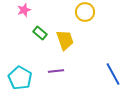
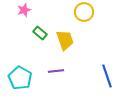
yellow circle: moved 1 px left
blue line: moved 6 px left, 2 px down; rotated 10 degrees clockwise
